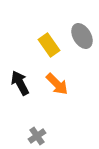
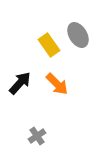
gray ellipse: moved 4 px left, 1 px up
black arrow: rotated 70 degrees clockwise
